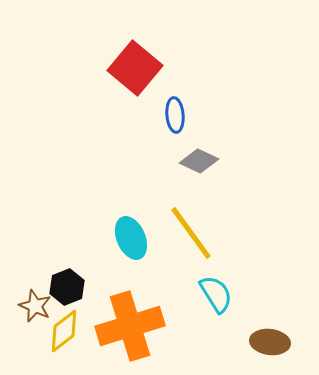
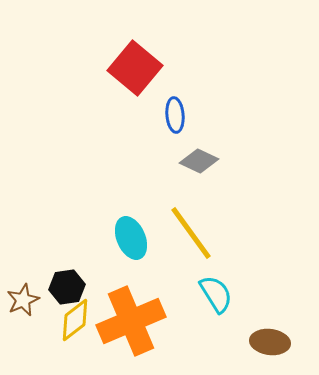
black hexagon: rotated 12 degrees clockwise
brown star: moved 12 px left, 6 px up; rotated 24 degrees clockwise
orange cross: moved 1 px right, 5 px up; rotated 6 degrees counterclockwise
yellow diamond: moved 11 px right, 11 px up
